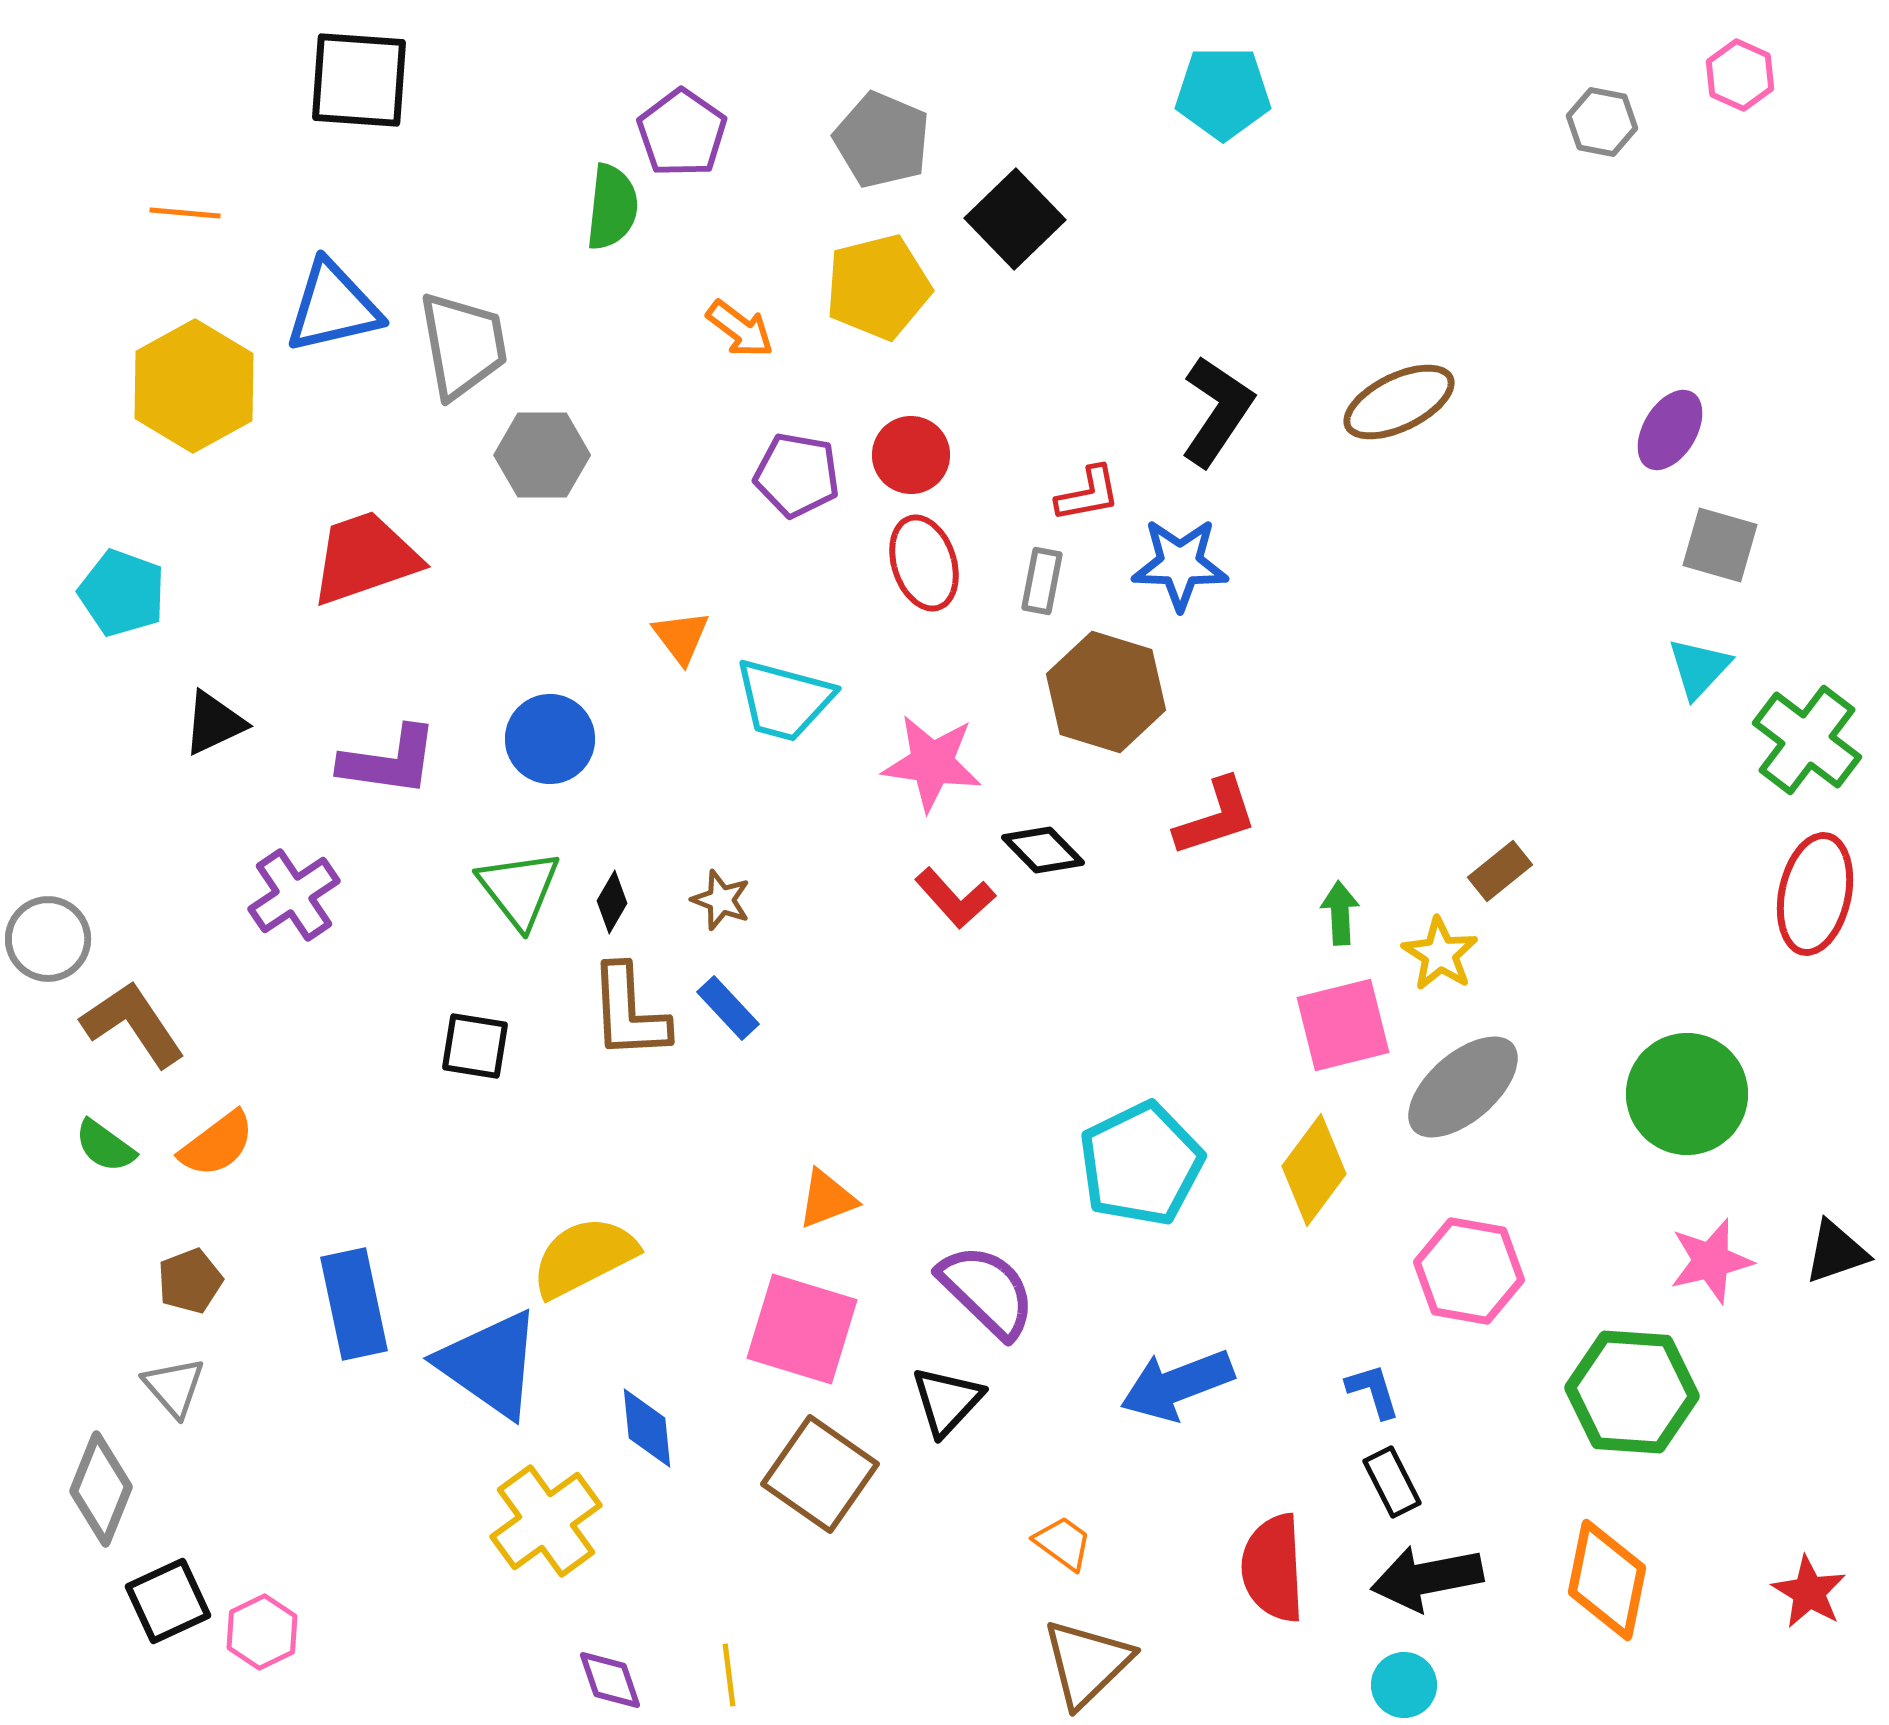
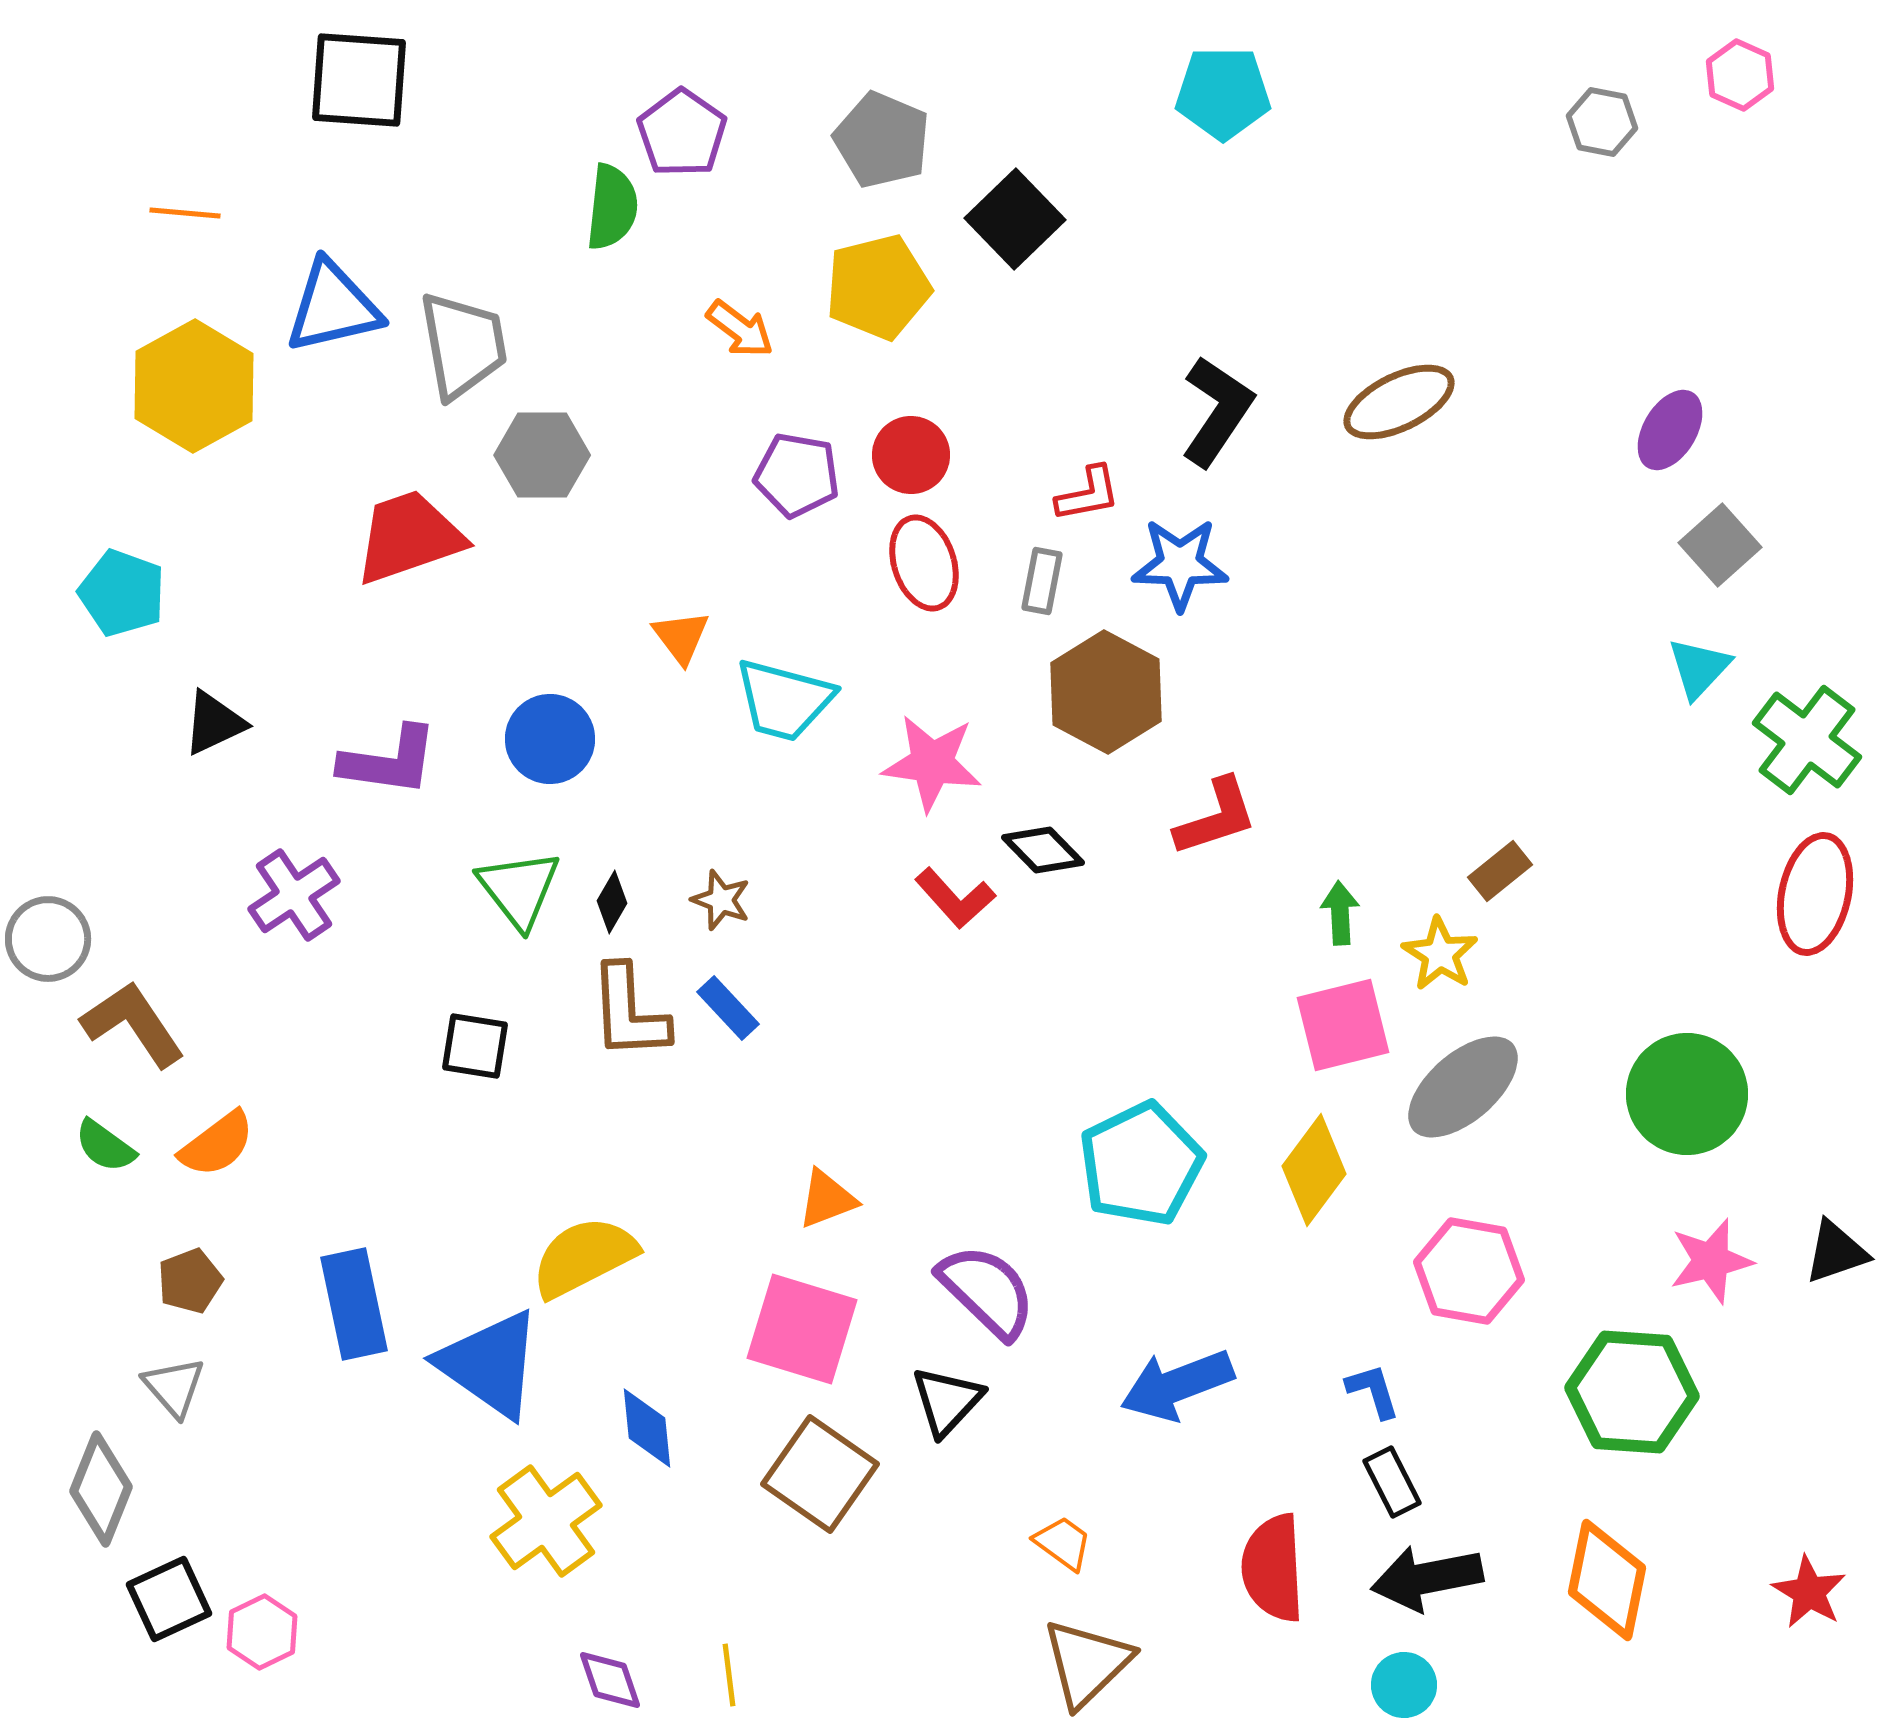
gray square at (1720, 545): rotated 32 degrees clockwise
red trapezoid at (365, 558): moved 44 px right, 21 px up
brown hexagon at (1106, 692): rotated 11 degrees clockwise
black square at (168, 1601): moved 1 px right, 2 px up
